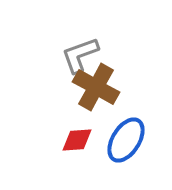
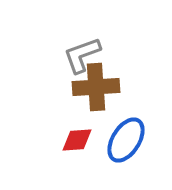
gray L-shape: moved 2 px right
brown cross: rotated 33 degrees counterclockwise
